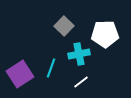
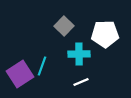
cyan cross: rotated 10 degrees clockwise
cyan line: moved 9 px left, 2 px up
white line: rotated 14 degrees clockwise
